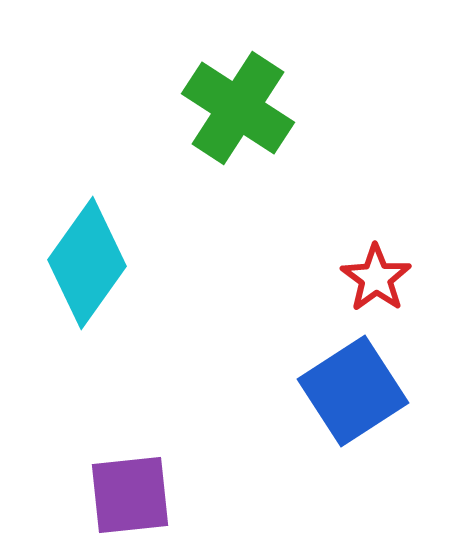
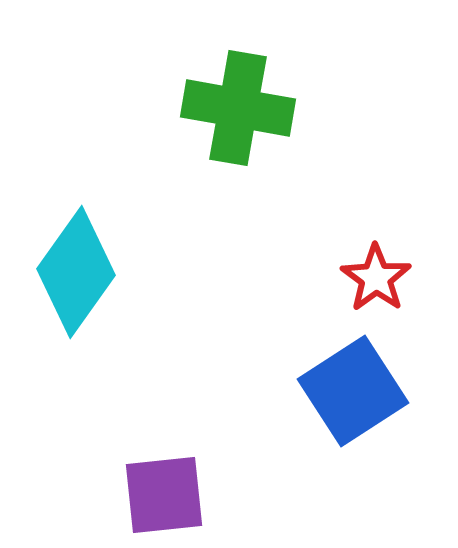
green cross: rotated 23 degrees counterclockwise
cyan diamond: moved 11 px left, 9 px down
purple square: moved 34 px right
